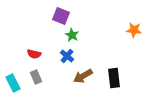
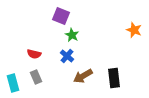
orange star: rotated 14 degrees clockwise
cyan rectangle: rotated 12 degrees clockwise
